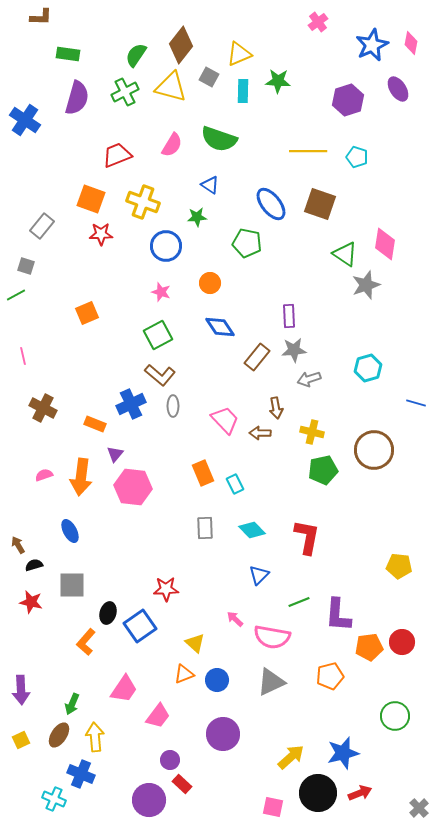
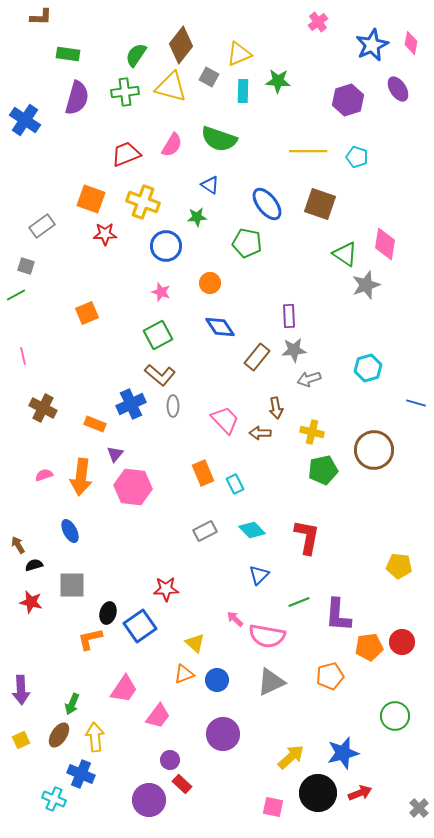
green cross at (125, 92): rotated 20 degrees clockwise
red trapezoid at (117, 155): moved 9 px right, 1 px up
blue ellipse at (271, 204): moved 4 px left
gray rectangle at (42, 226): rotated 15 degrees clockwise
red star at (101, 234): moved 4 px right
gray rectangle at (205, 528): moved 3 px down; rotated 65 degrees clockwise
pink semicircle at (272, 637): moved 5 px left, 1 px up
orange L-shape at (86, 642): moved 4 px right, 3 px up; rotated 36 degrees clockwise
